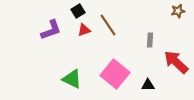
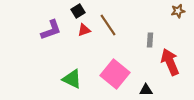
red arrow: moved 6 px left; rotated 24 degrees clockwise
black triangle: moved 2 px left, 5 px down
